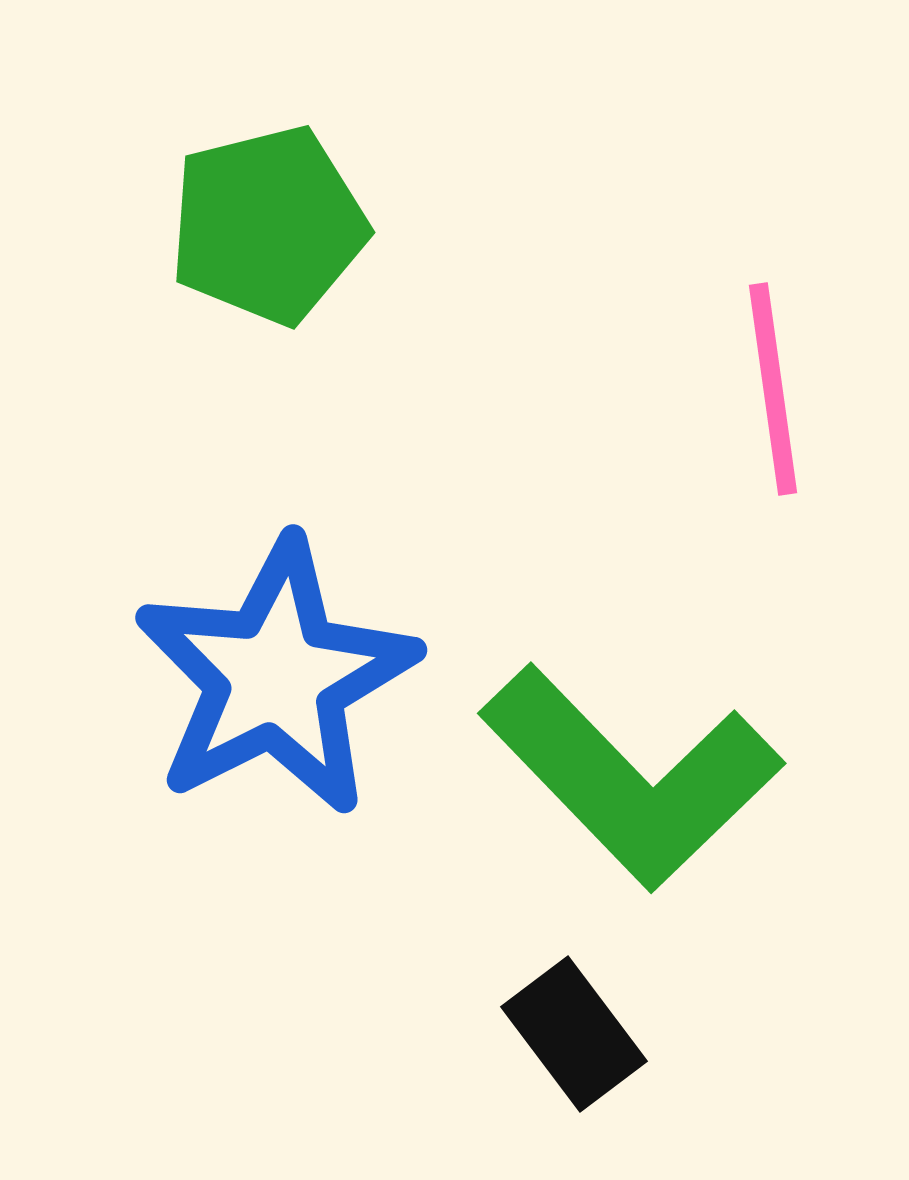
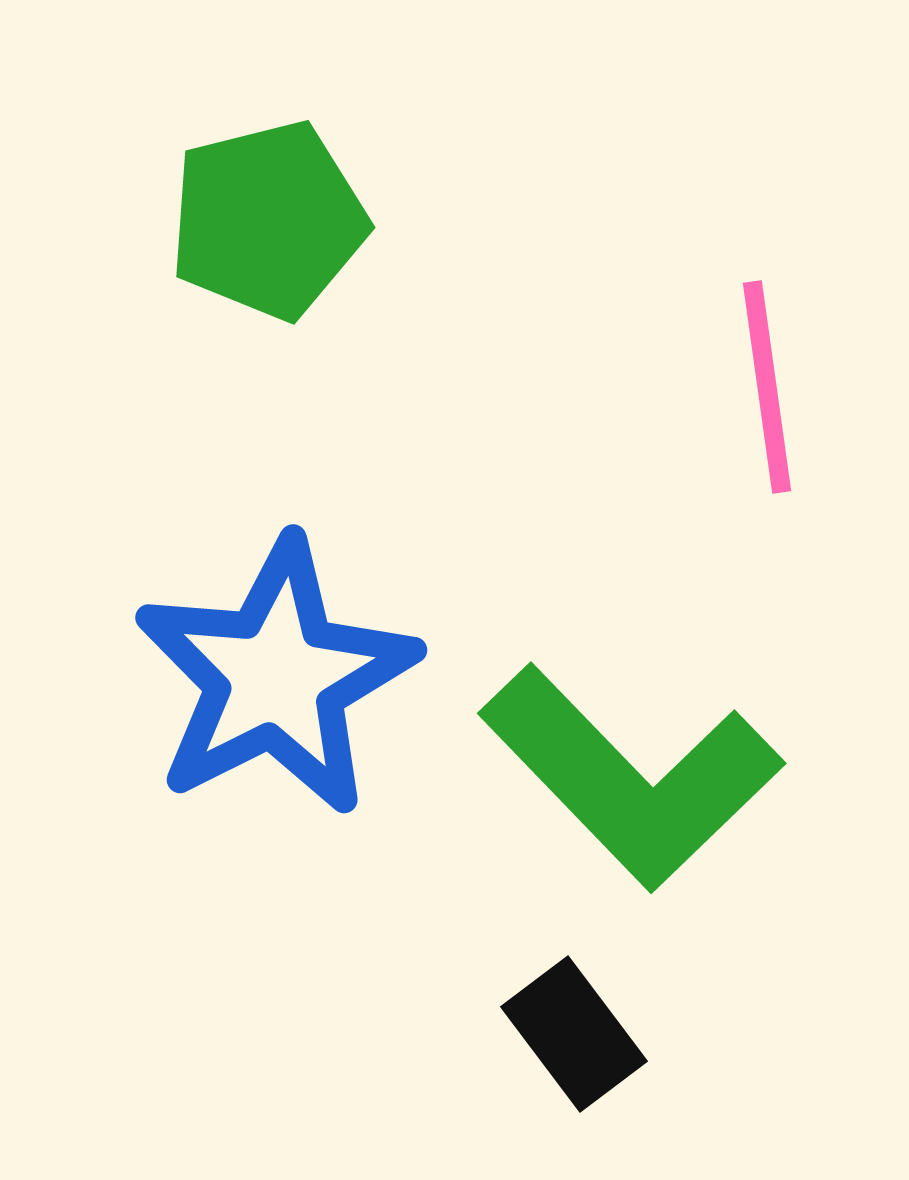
green pentagon: moved 5 px up
pink line: moved 6 px left, 2 px up
